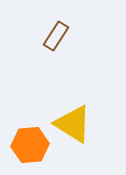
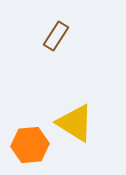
yellow triangle: moved 2 px right, 1 px up
